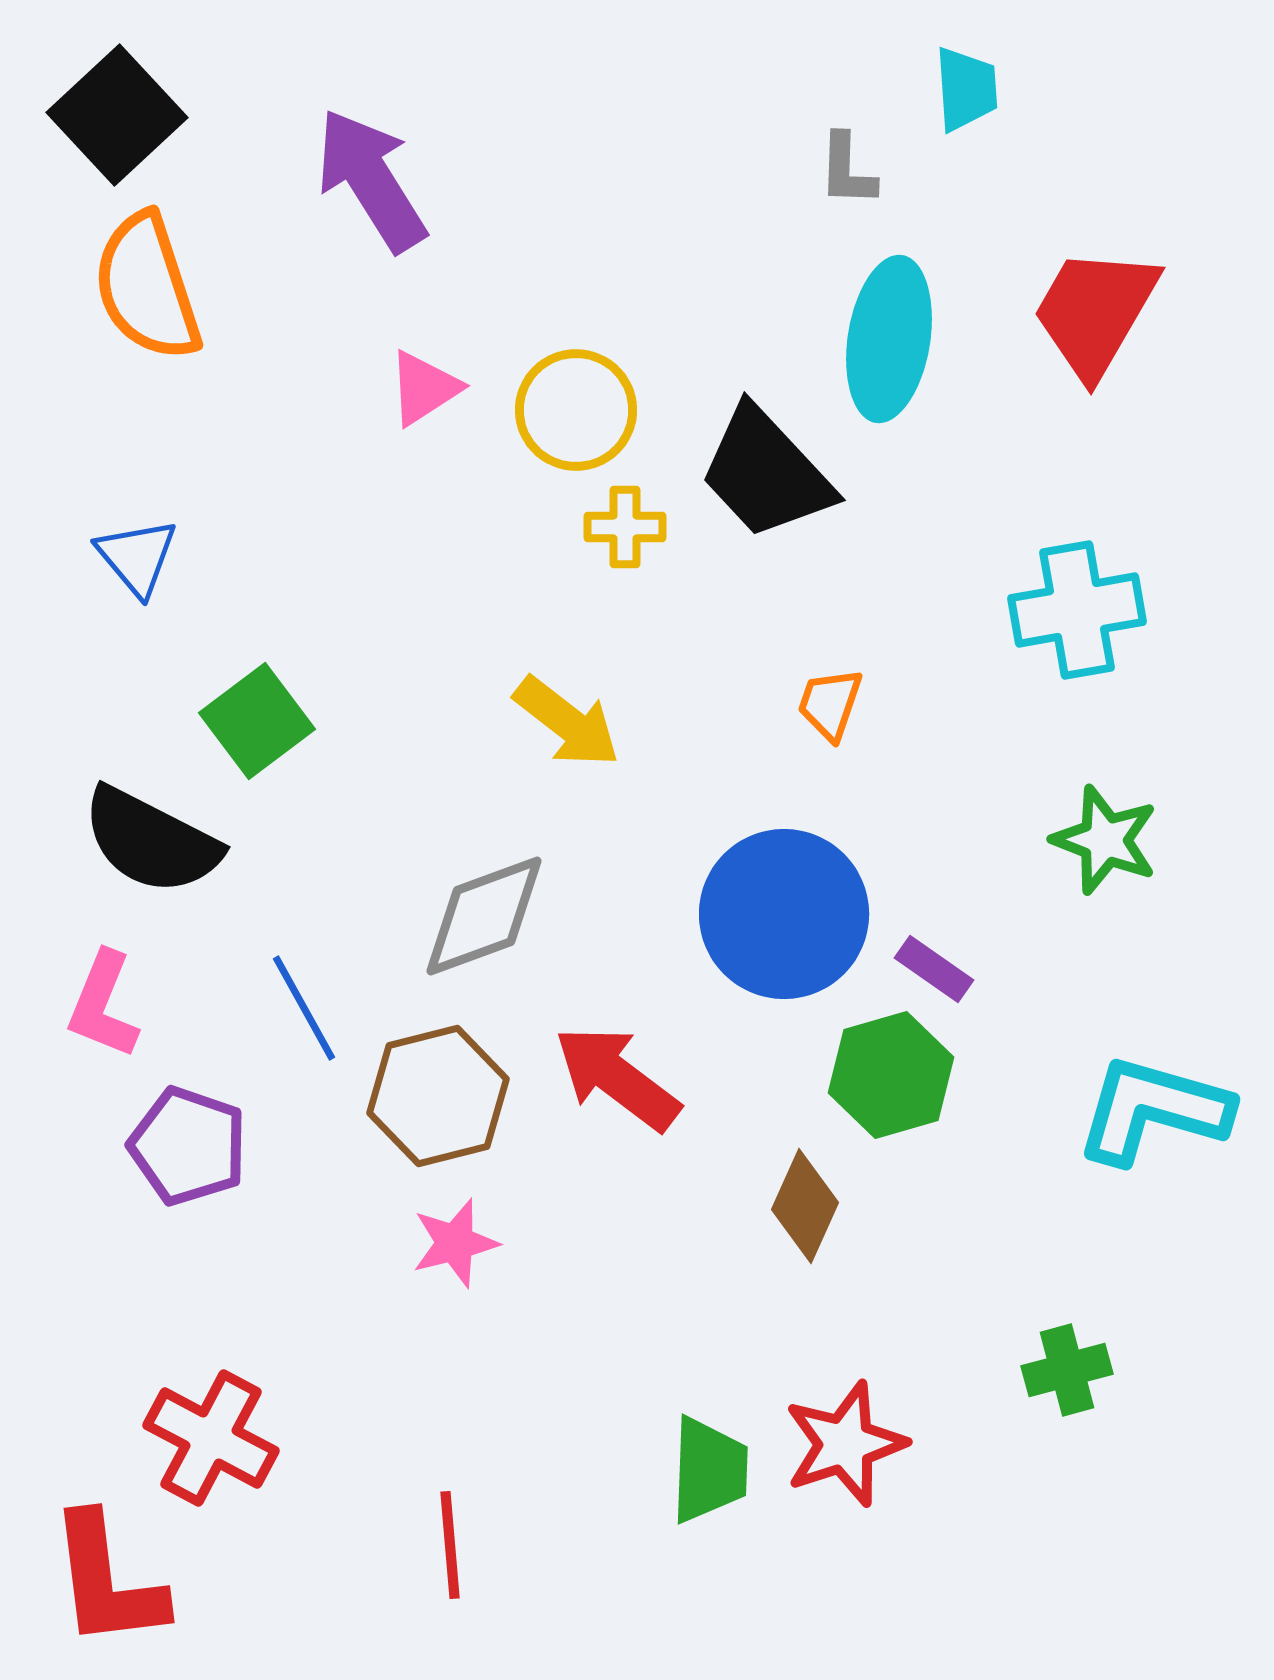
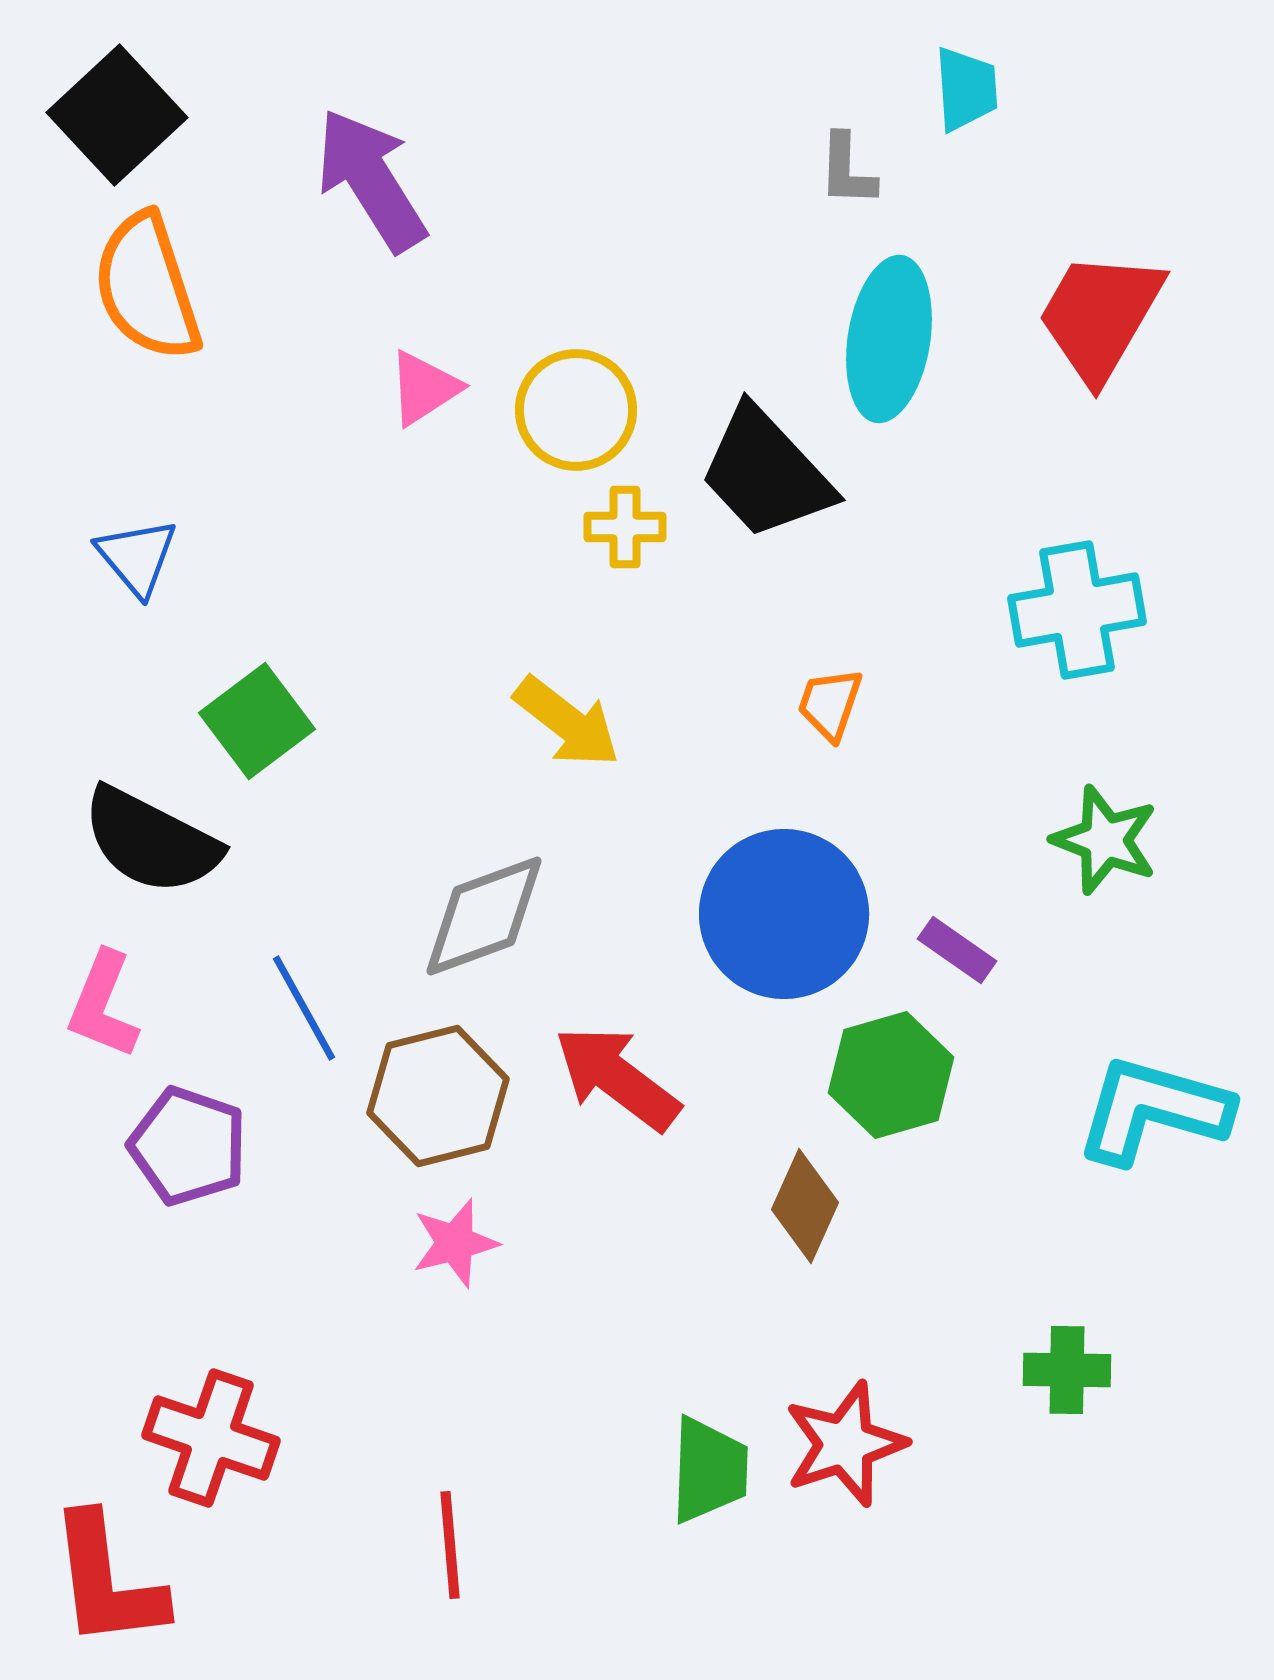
red trapezoid: moved 5 px right, 4 px down
purple rectangle: moved 23 px right, 19 px up
green cross: rotated 16 degrees clockwise
red cross: rotated 9 degrees counterclockwise
